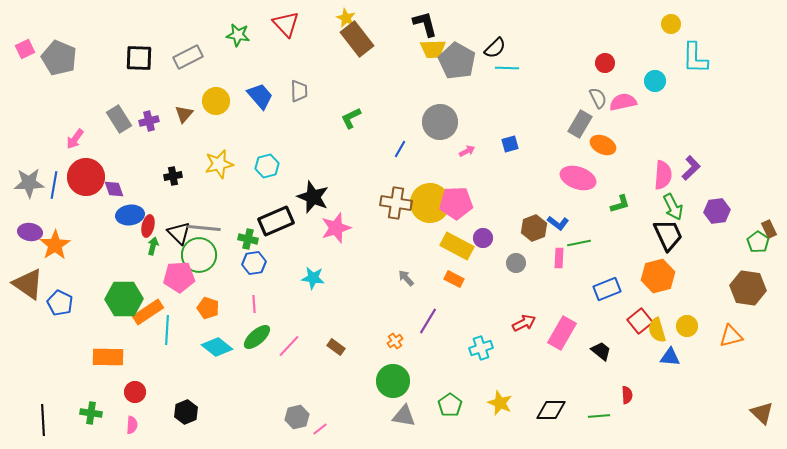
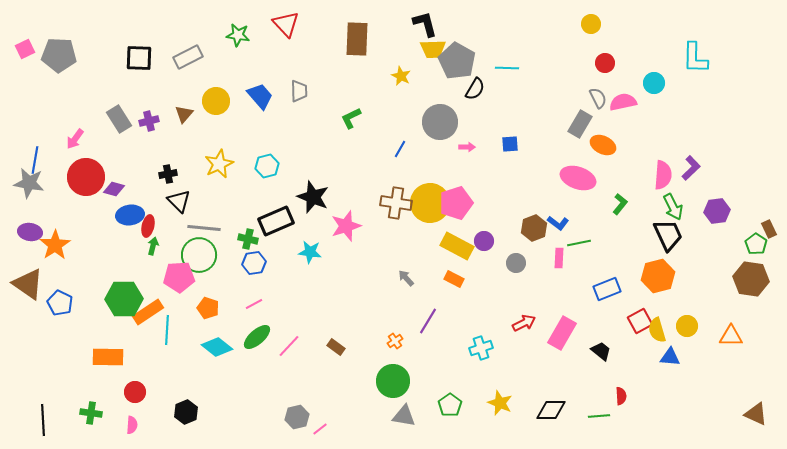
yellow star at (346, 18): moved 55 px right, 58 px down
yellow circle at (671, 24): moved 80 px left
brown rectangle at (357, 39): rotated 40 degrees clockwise
black semicircle at (495, 48): moved 20 px left, 41 px down; rotated 15 degrees counterclockwise
gray pentagon at (59, 58): moved 3 px up; rotated 20 degrees counterclockwise
cyan circle at (655, 81): moved 1 px left, 2 px down
blue square at (510, 144): rotated 12 degrees clockwise
pink arrow at (467, 151): moved 4 px up; rotated 28 degrees clockwise
yellow star at (219, 164): rotated 12 degrees counterclockwise
black cross at (173, 176): moved 5 px left, 2 px up
gray star at (29, 183): rotated 12 degrees clockwise
blue line at (54, 185): moved 19 px left, 25 px up
purple diamond at (114, 189): rotated 55 degrees counterclockwise
pink pentagon at (456, 203): rotated 16 degrees counterclockwise
green L-shape at (620, 204): rotated 35 degrees counterclockwise
pink star at (336, 228): moved 10 px right, 2 px up
black triangle at (179, 233): moved 32 px up
purple circle at (483, 238): moved 1 px right, 3 px down
green pentagon at (758, 242): moved 2 px left, 2 px down
cyan star at (313, 278): moved 3 px left, 26 px up
brown hexagon at (748, 288): moved 3 px right, 9 px up
pink line at (254, 304): rotated 66 degrees clockwise
red square at (640, 321): rotated 10 degrees clockwise
orange triangle at (731, 336): rotated 15 degrees clockwise
red semicircle at (627, 395): moved 6 px left, 1 px down
brown triangle at (762, 413): moved 6 px left, 1 px down; rotated 20 degrees counterclockwise
